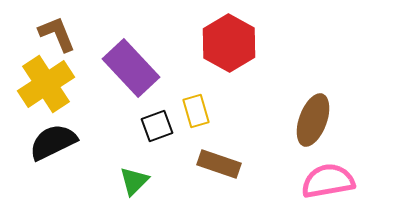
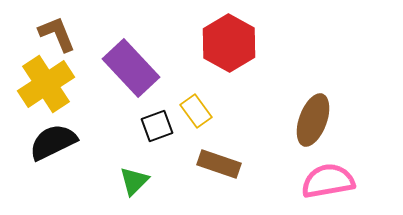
yellow rectangle: rotated 20 degrees counterclockwise
